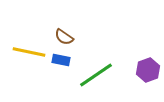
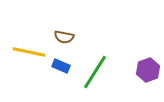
brown semicircle: rotated 24 degrees counterclockwise
blue rectangle: moved 6 px down; rotated 12 degrees clockwise
green line: moved 1 px left, 3 px up; rotated 24 degrees counterclockwise
